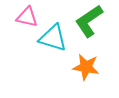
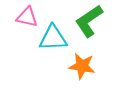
cyan triangle: rotated 20 degrees counterclockwise
orange star: moved 4 px left, 1 px up
